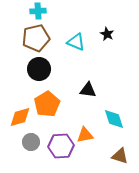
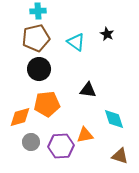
cyan triangle: rotated 12 degrees clockwise
orange pentagon: rotated 25 degrees clockwise
